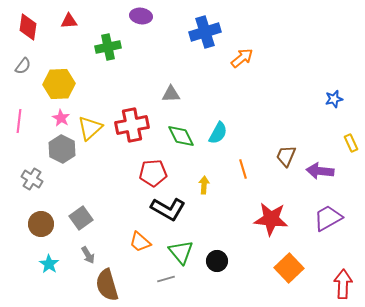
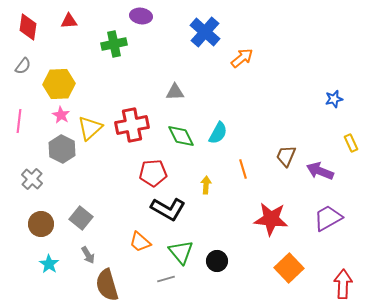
blue cross: rotated 32 degrees counterclockwise
green cross: moved 6 px right, 3 px up
gray triangle: moved 4 px right, 2 px up
pink star: moved 3 px up
purple arrow: rotated 16 degrees clockwise
gray cross: rotated 10 degrees clockwise
yellow arrow: moved 2 px right
gray square: rotated 15 degrees counterclockwise
